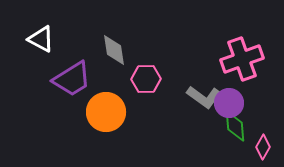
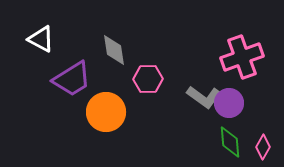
pink cross: moved 2 px up
pink hexagon: moved 2 px right
green diamond: moved 5 px left, 16 px down
